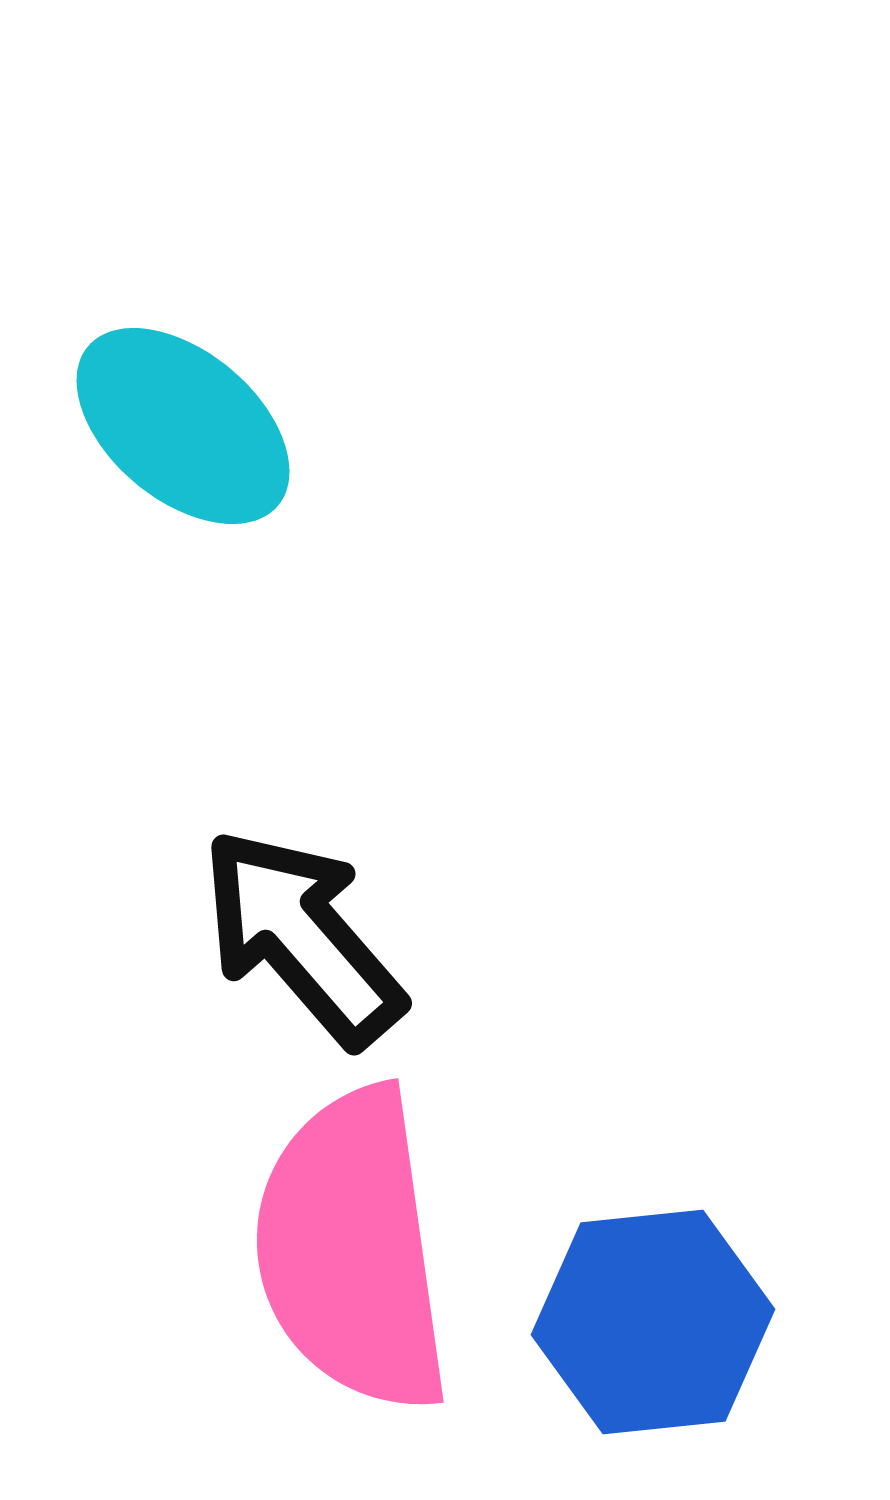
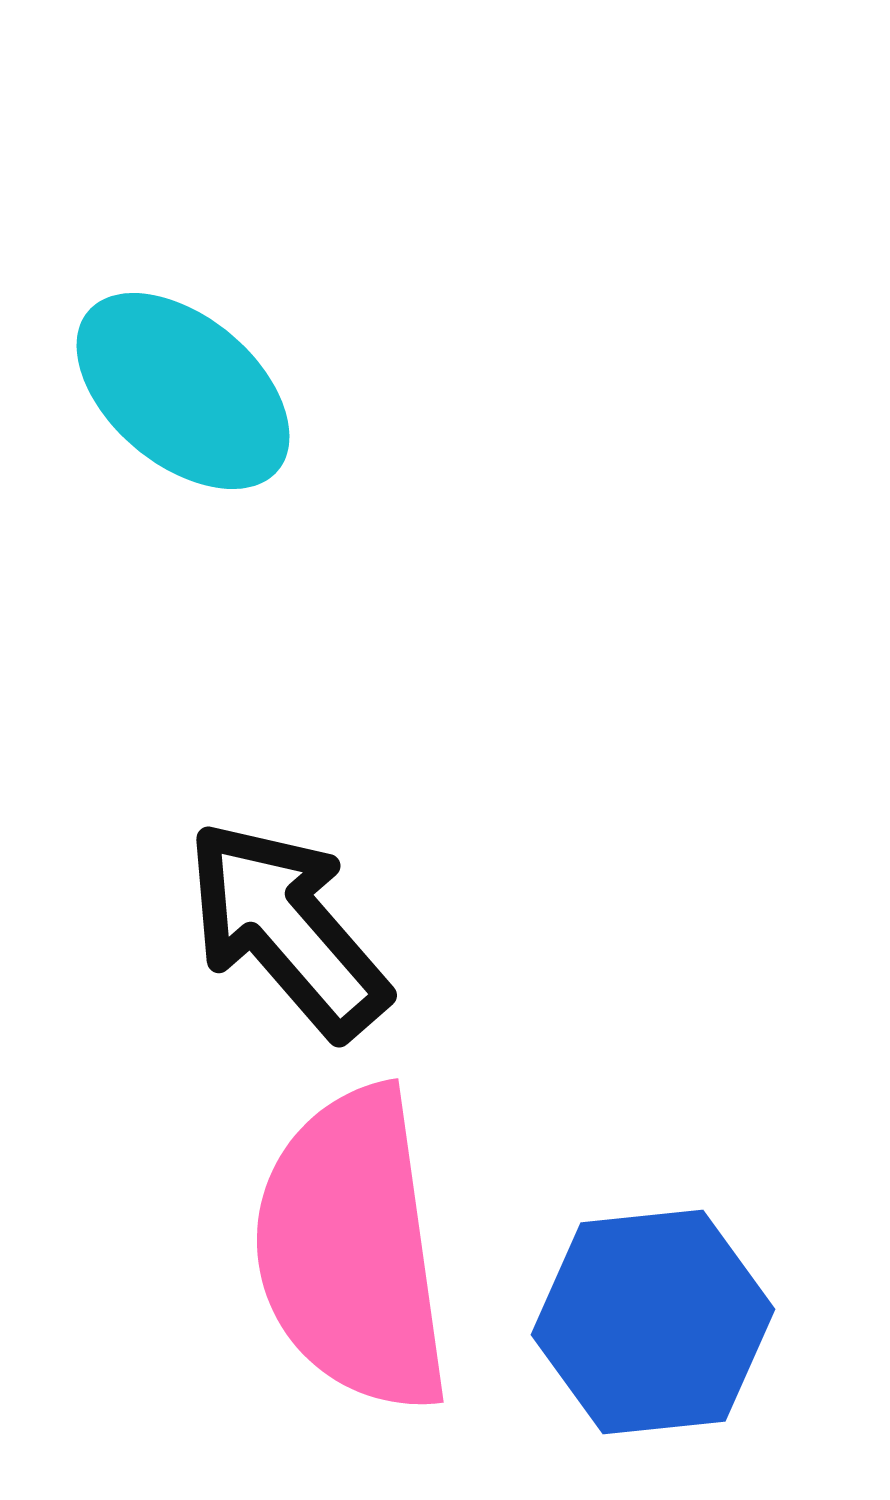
cyan ellipse: moved 35 px up
black arrow: moved 15 px left, 8 px up
